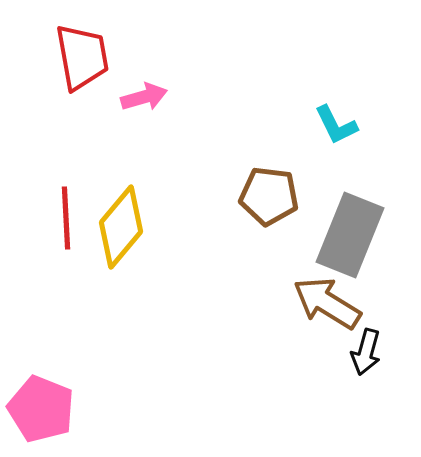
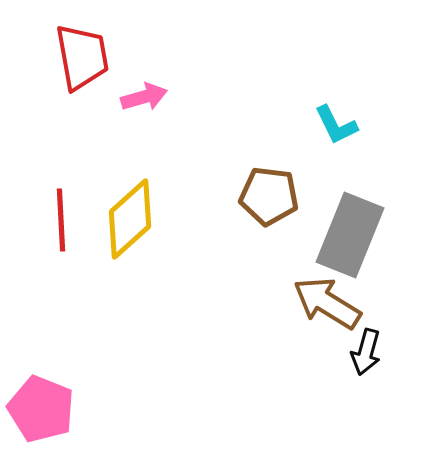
red line: moved 5 px left, 2 px down
yellow diamond: moved 9 px right, 8 px up; rotated 8 degrees clockwise
